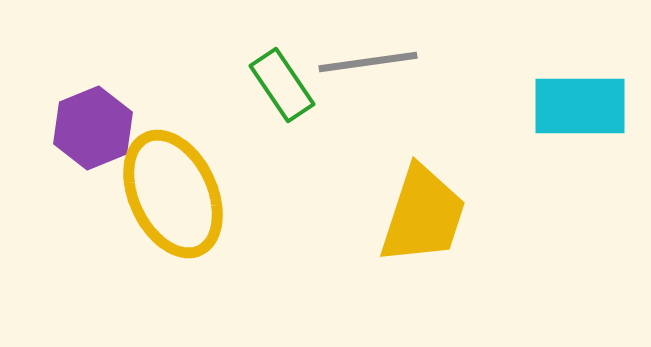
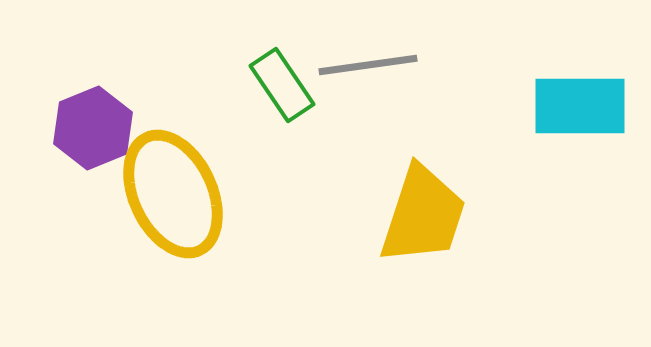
gray line: moved 3 px down
